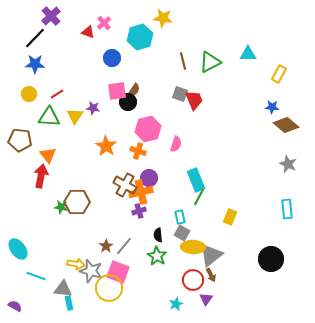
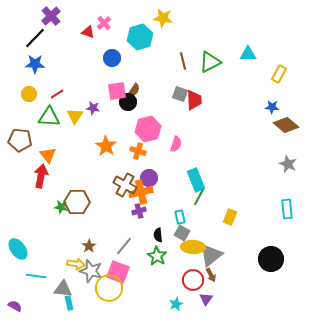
red trapezoid at (194, 100): rotated 20 degrees clockwise
brown star at (106, 246): moved 17 px left
cyan line at (36, 276): rotated 12 degrees counterclockwise
